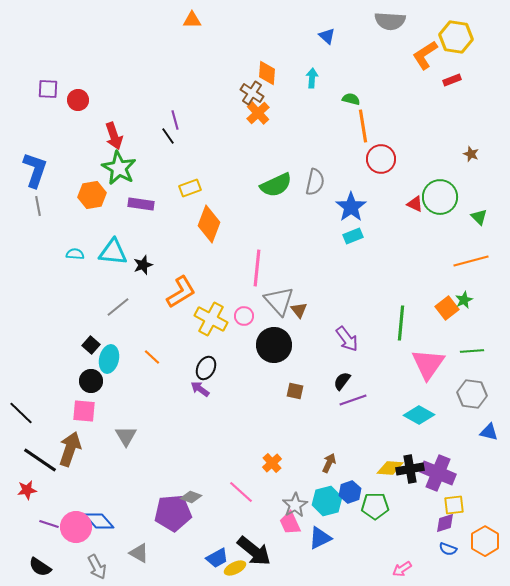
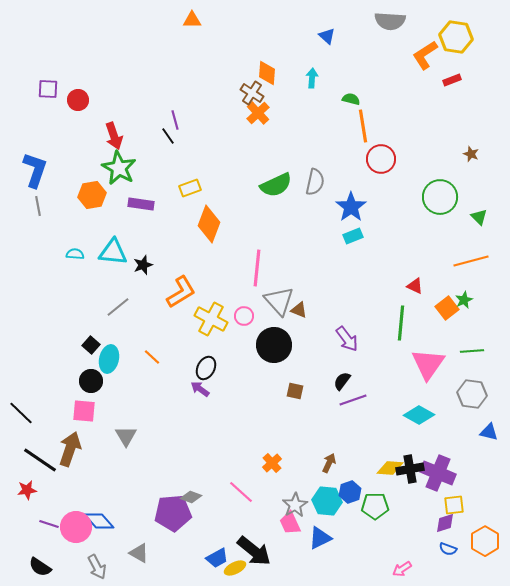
red triangle at (415, 204): moved 82 px down
brown triangle at (299, 310): rotated 30 degrees counterclockwise
cyan hexagon at (327, 501): rotated 20 degrees clockwise
